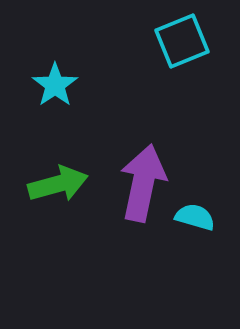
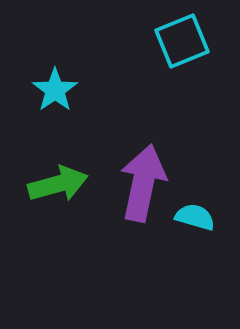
cyan star: moved 5 px down
